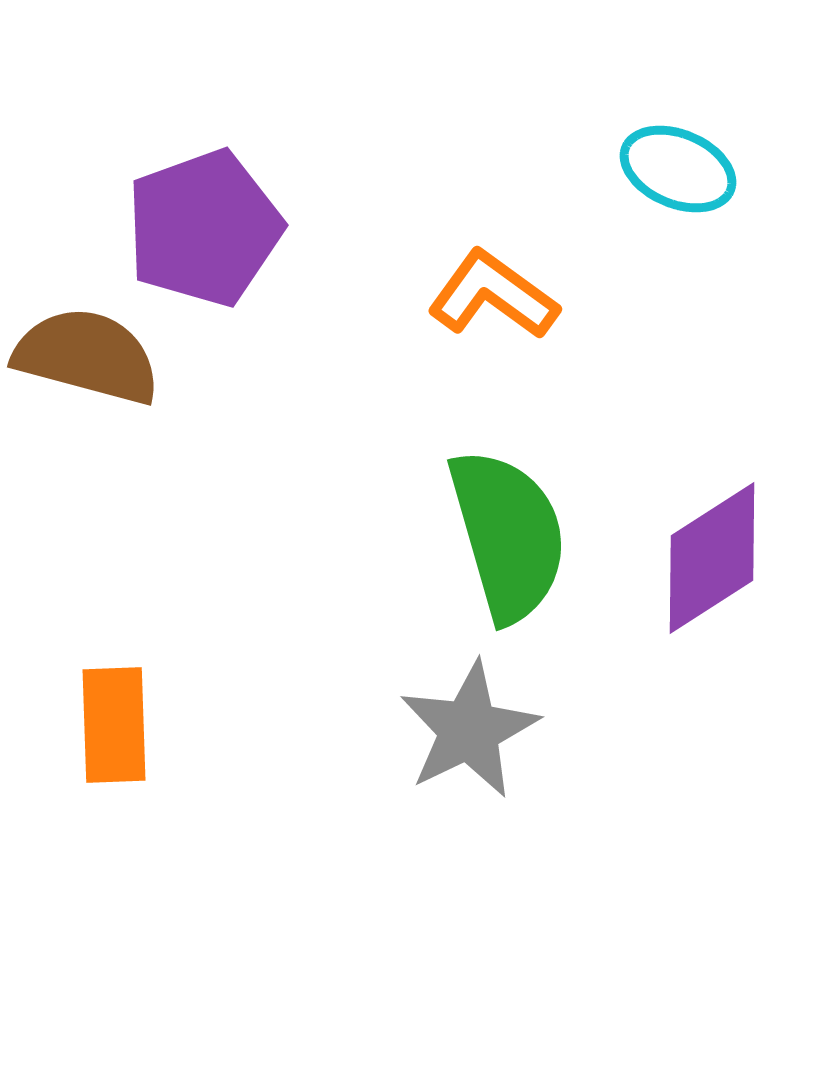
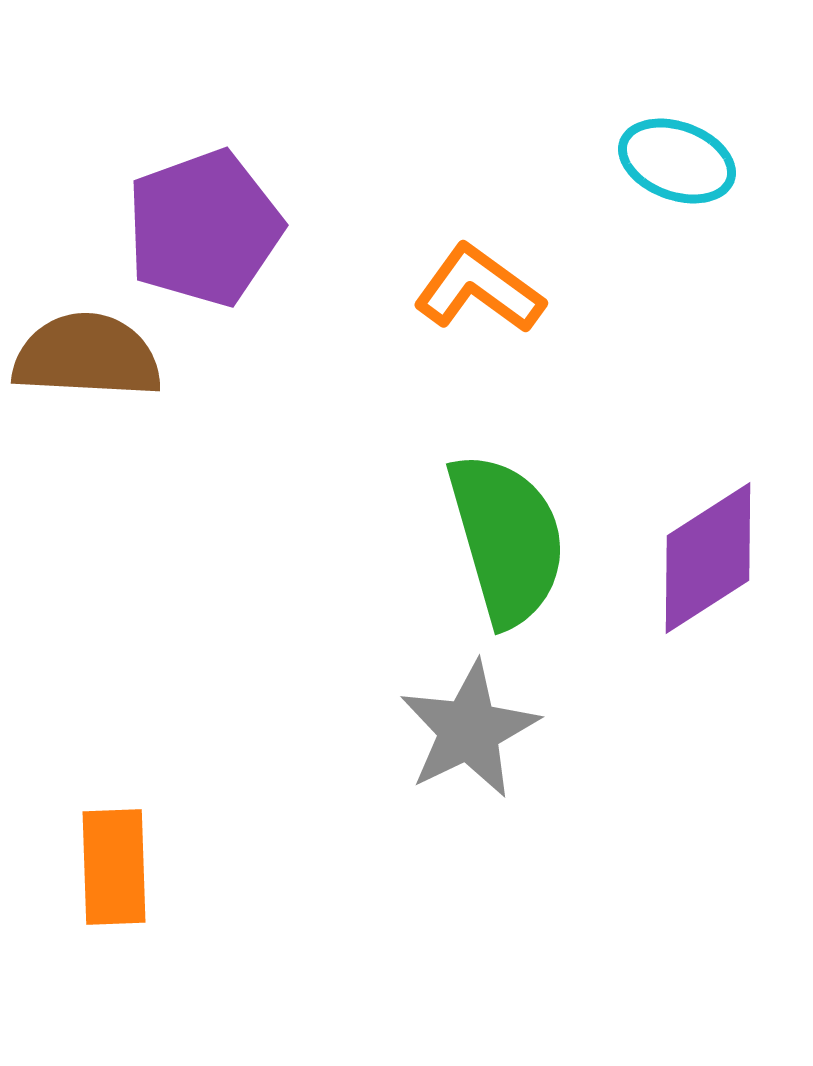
cyan ellipse: moved 1 px left, 8 px up; rotated 3 degrees counterclockwise
orange L-shape: moved 14 px left, 6 px up
brown semicircle: rotated 12 degrees counterclockwise
green semicircle: moved 1 px left, 4 px down
purple diamond: moved 4 px left
orange rectangle: moved 142 px down
